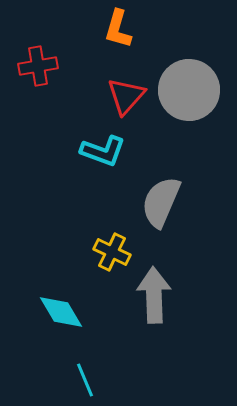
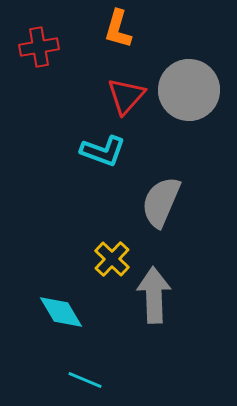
red cross: moved 1 px right, 19 px up
yellow cross: moved 7 px down; rotated 18 degrees clockwise
cyan line: rotated 44 degrees counterclockwise
